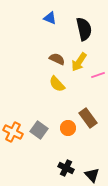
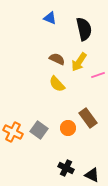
black triangle: rotated 21 degrees counterclockwise
